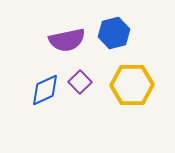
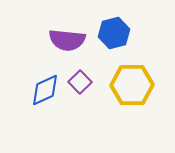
purple semicircle: rotated 18 degrees clockwise
